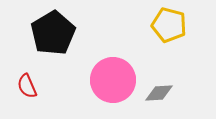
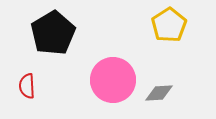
yellow pentagon: rotated 24 degrees clockwise
red semicircle: rotated 20 degrees clockwise
